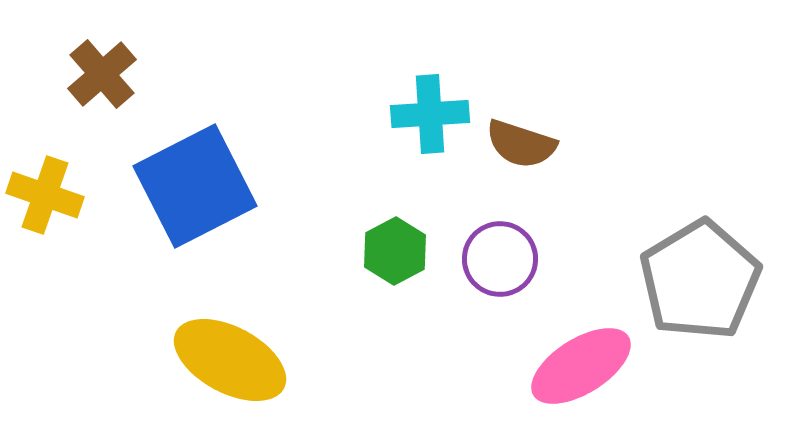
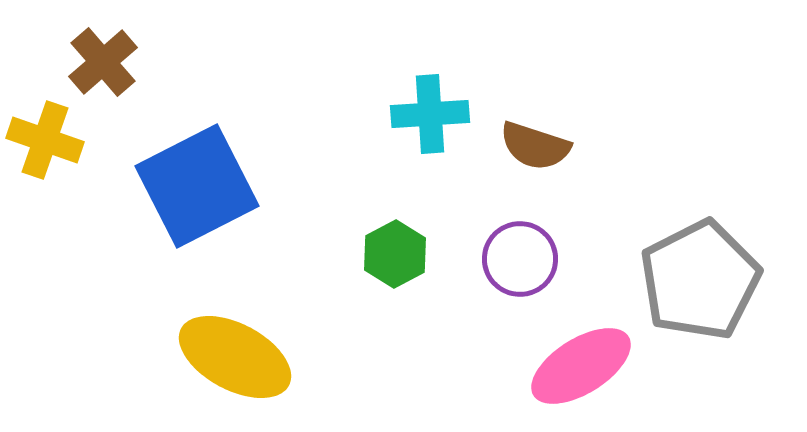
brown cross: moved 1 px right, 12 px up
brown semicircle: moved 14 px right, 2 px down
blue square: moved 2 px right
yellow cross: moved 55 px up
green hexagon: moved 3 px down
purple circle: moved 20 px right
gray pentagon: rotated 4 degrees clockwise
yellow ellipse: moved 5 px right, 3 px up
